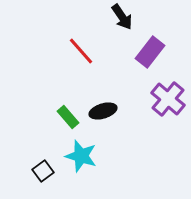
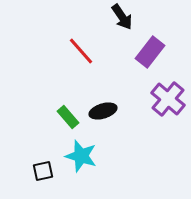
black square: rotated 25 degrees clockwise
